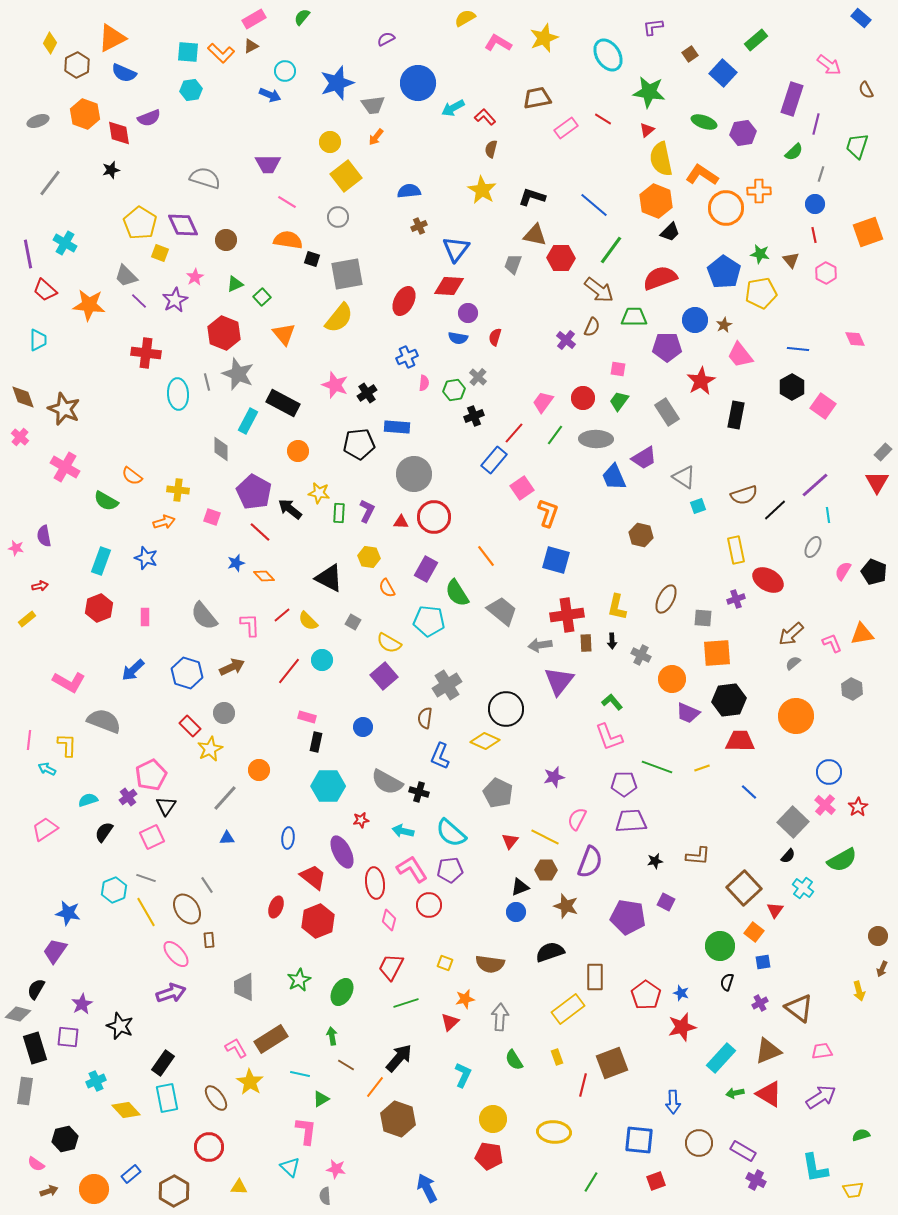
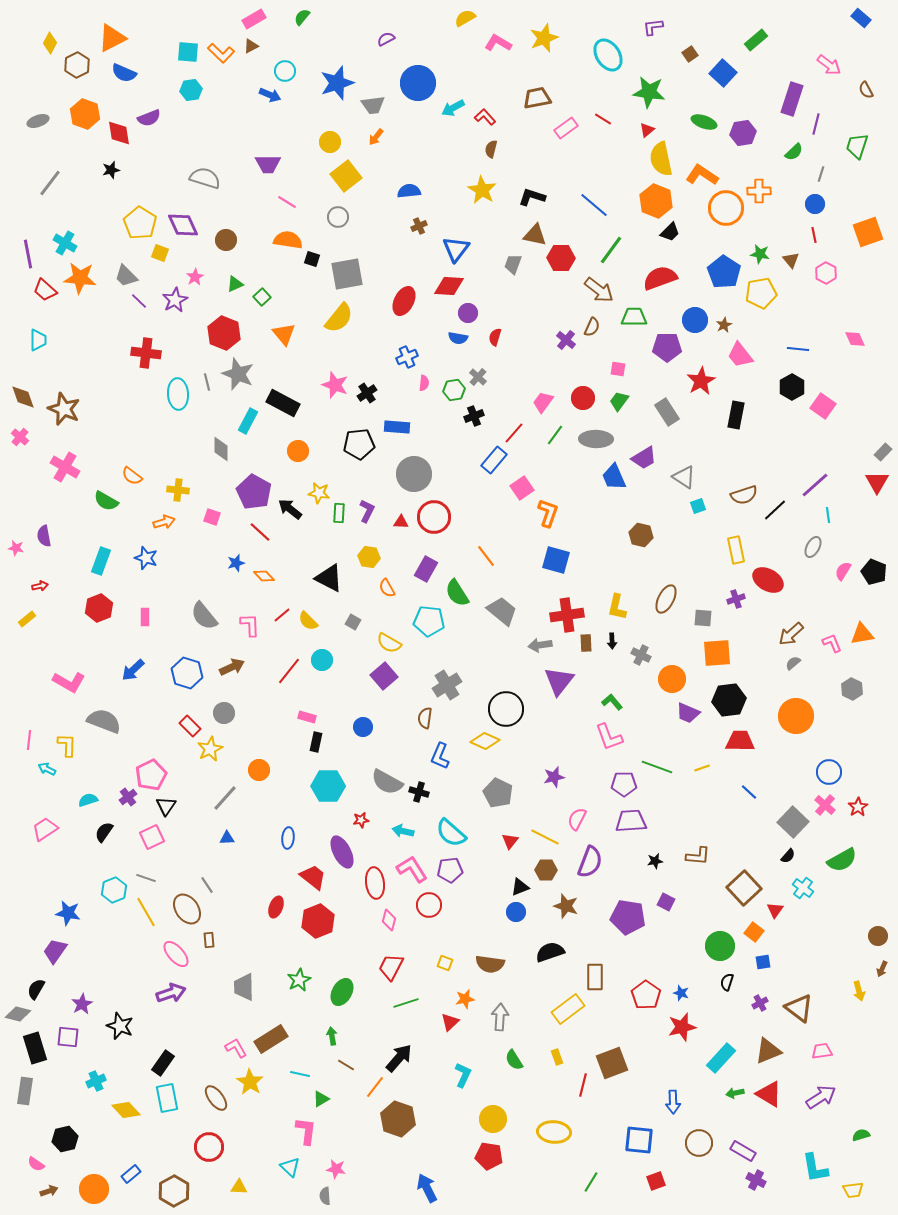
orange star at (89, 305): moved 9 px left, 27 px up
